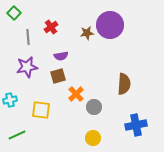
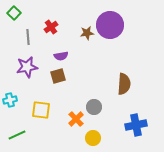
orange cross: moved 25 px down
